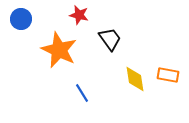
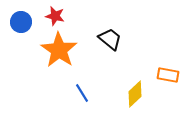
red star: moved 24 px left, 1 px down
blue circle: moved 3 px down
black trapezoid: rotated 15 degrees counterclockwise
orange star: rotated 9 degrees clockwise
yellow diamond: moved 15 px down; rotated 56 degrees clockwise
